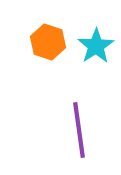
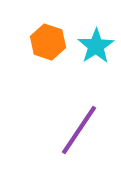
purple line: rotated 42 degrees clockwise
